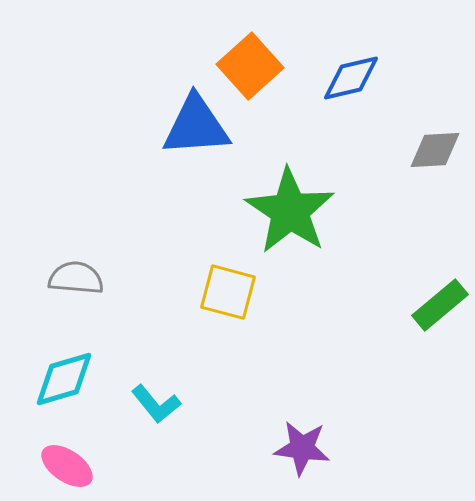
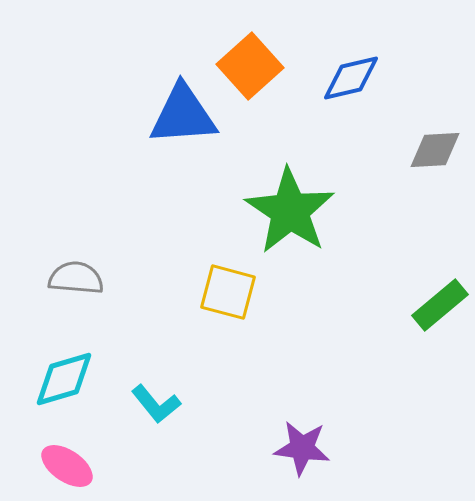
blue triangle: moved 13 px left, 11 px up
